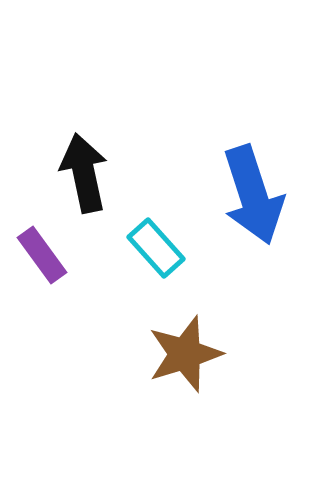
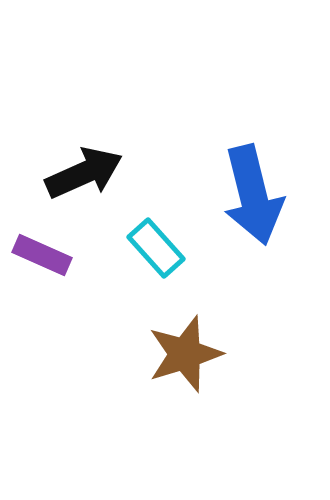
black arrow: rotated 78 degrees clockwise
blue arrow: rotated 4 degrees clockwise
purple rectangle: rotated 30 degrees counterclockwise
